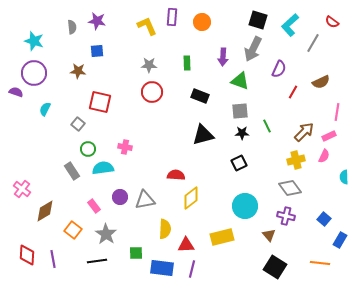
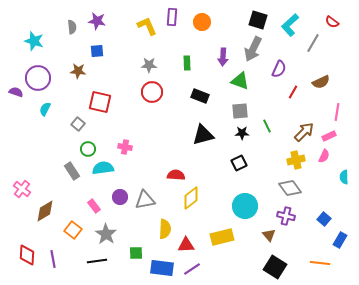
purple circle at (34, 73): moved 4 px right, 5 px down
purple line at (192, 269): rotated 42 degrees clockwise
